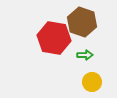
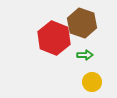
brown hexagon: moved 1 px down
red hexagon: rotated 12 degrees clockwise
